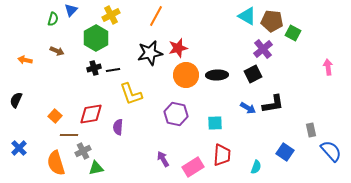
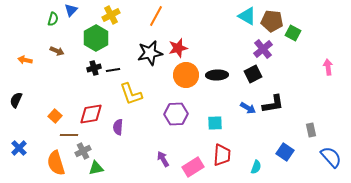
purple hexagon: rotated 15 degrees counterclockwise
blue semicircle: moved 6 px down
